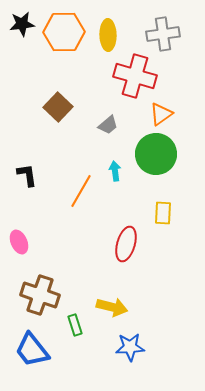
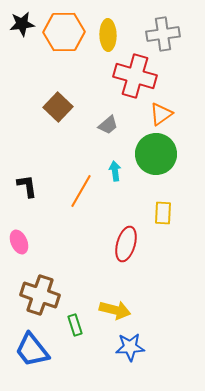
black L-shape: moved 11 px down
yellow arrow: moved 3 px right, 3 px down
